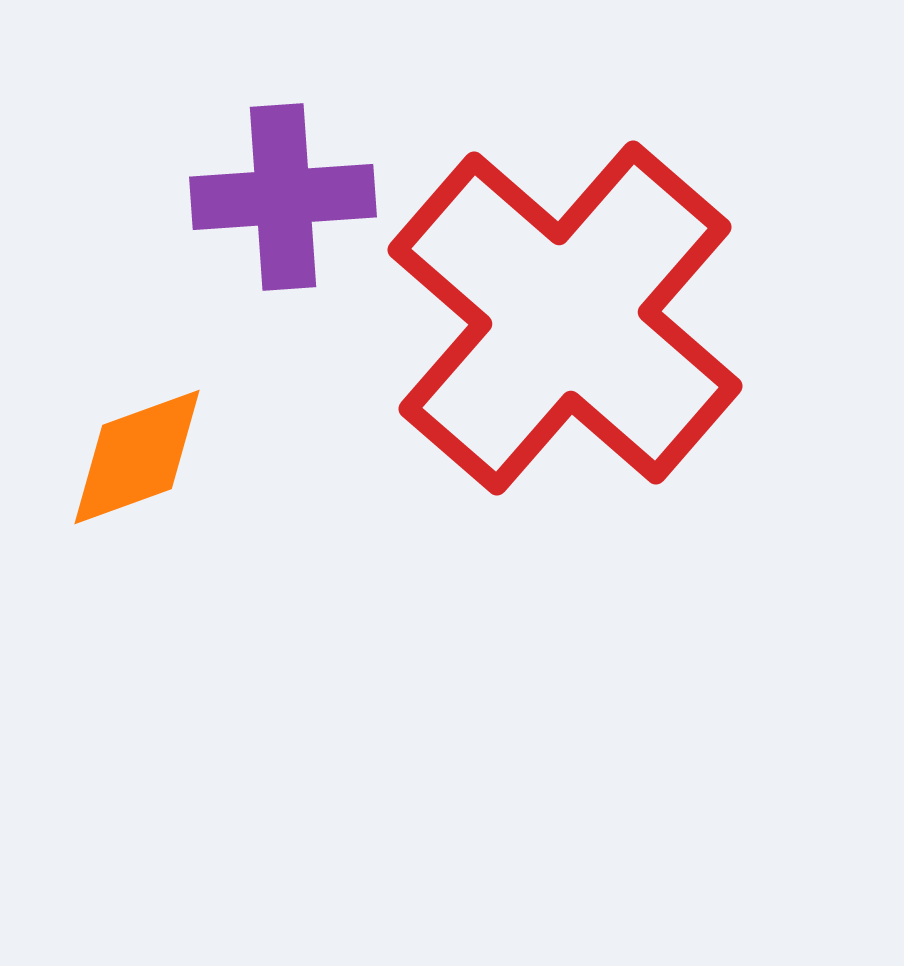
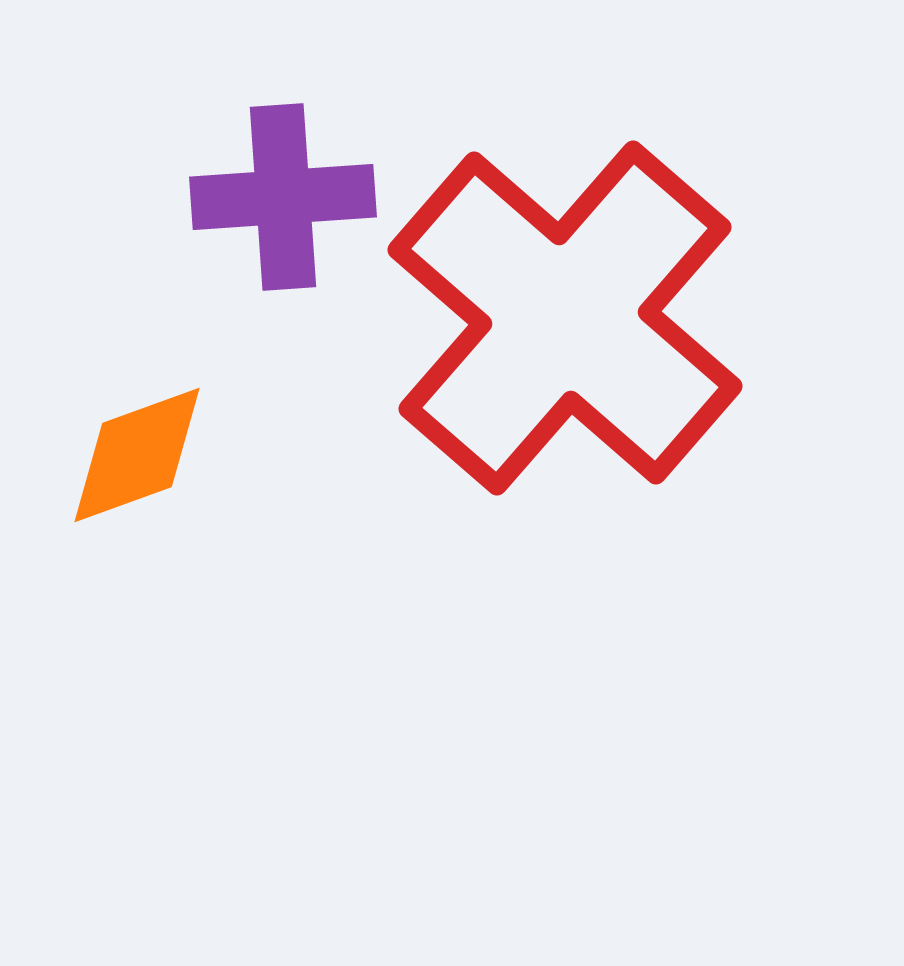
orange diamond: moved 2 px up
